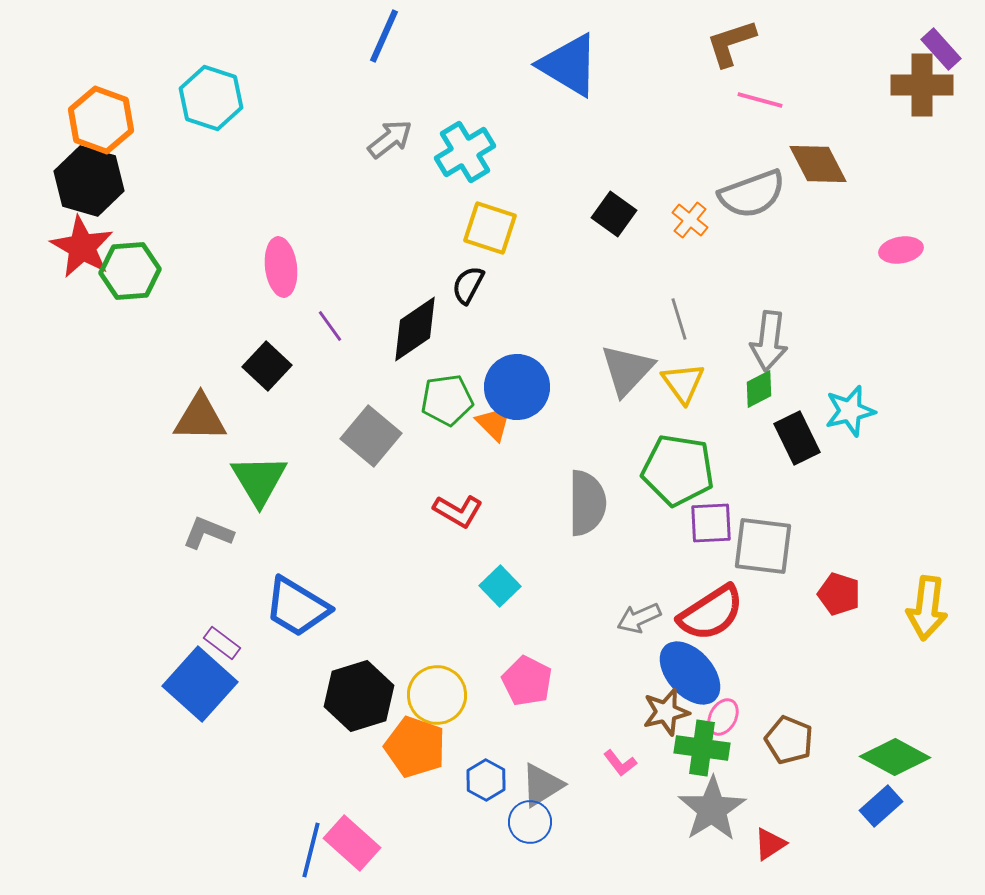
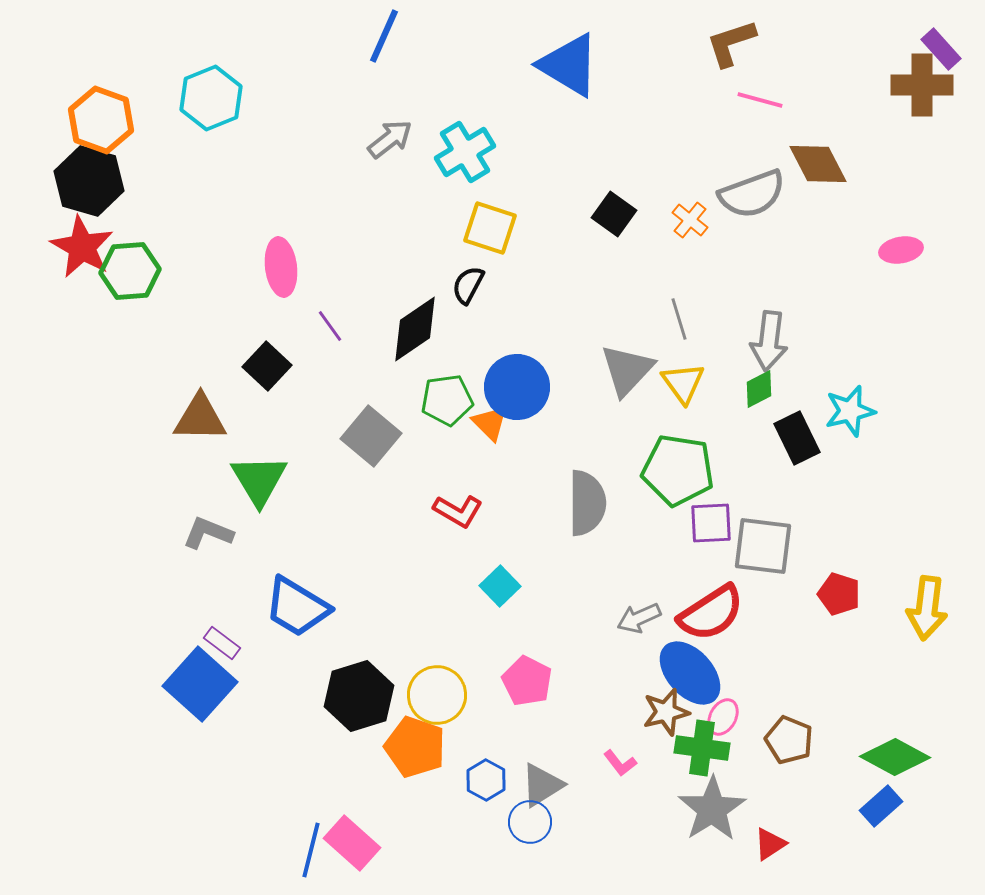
cyan hexagon at (211, 98): rotated 20 degrees clockwise
orange triangle at (494, 423): moved 4 px left
